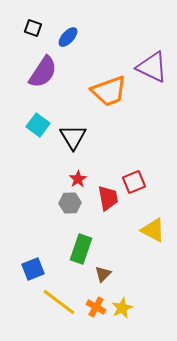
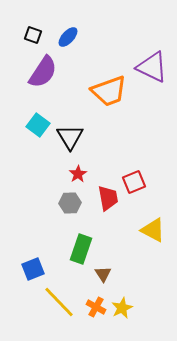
black square: moved 7 px down
black triangle: moved 3 px left
red star: moved 5 px up
brown triangle: rotated 18 degrees counterclockwise
yellow line: rotated 9 degrees clockwise
